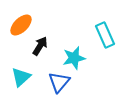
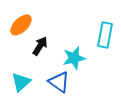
cyan rectangle: rotated 35 degrees clockwise
cyan triangle: moved 5 px down
blue triangle: rotated 35 degrees counterclockwise
